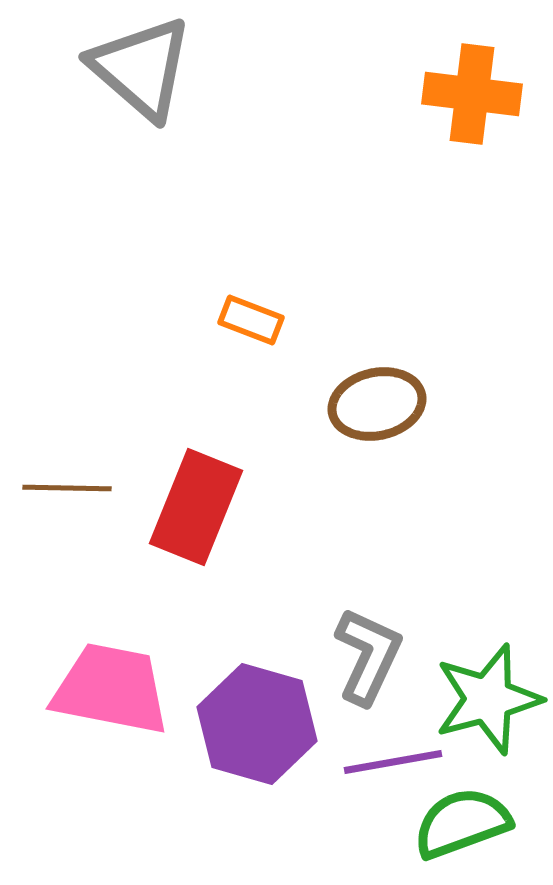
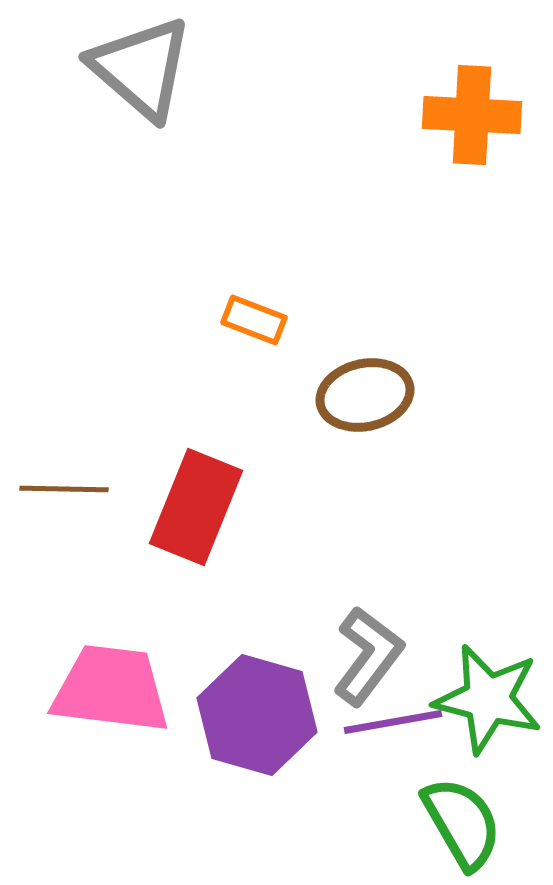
orange cross: moved 21 px down; rotated 4 degrees counterclockwise
orange rectangle: moved 3 px right
brown ellipse: moved 12 px left, 9 px up
brown line: moved 3 px left, 1 px down
gray L-shape: rotated 12 degrees clockwise
pink trapezoid: rotated 4 degrees counterclockwise
green star: rotated 29 degrees clockwise
purple hexagon: moved 9 px up
purple line: moved 40 px up
green semicircle: rotated 80 degrees clockwise
